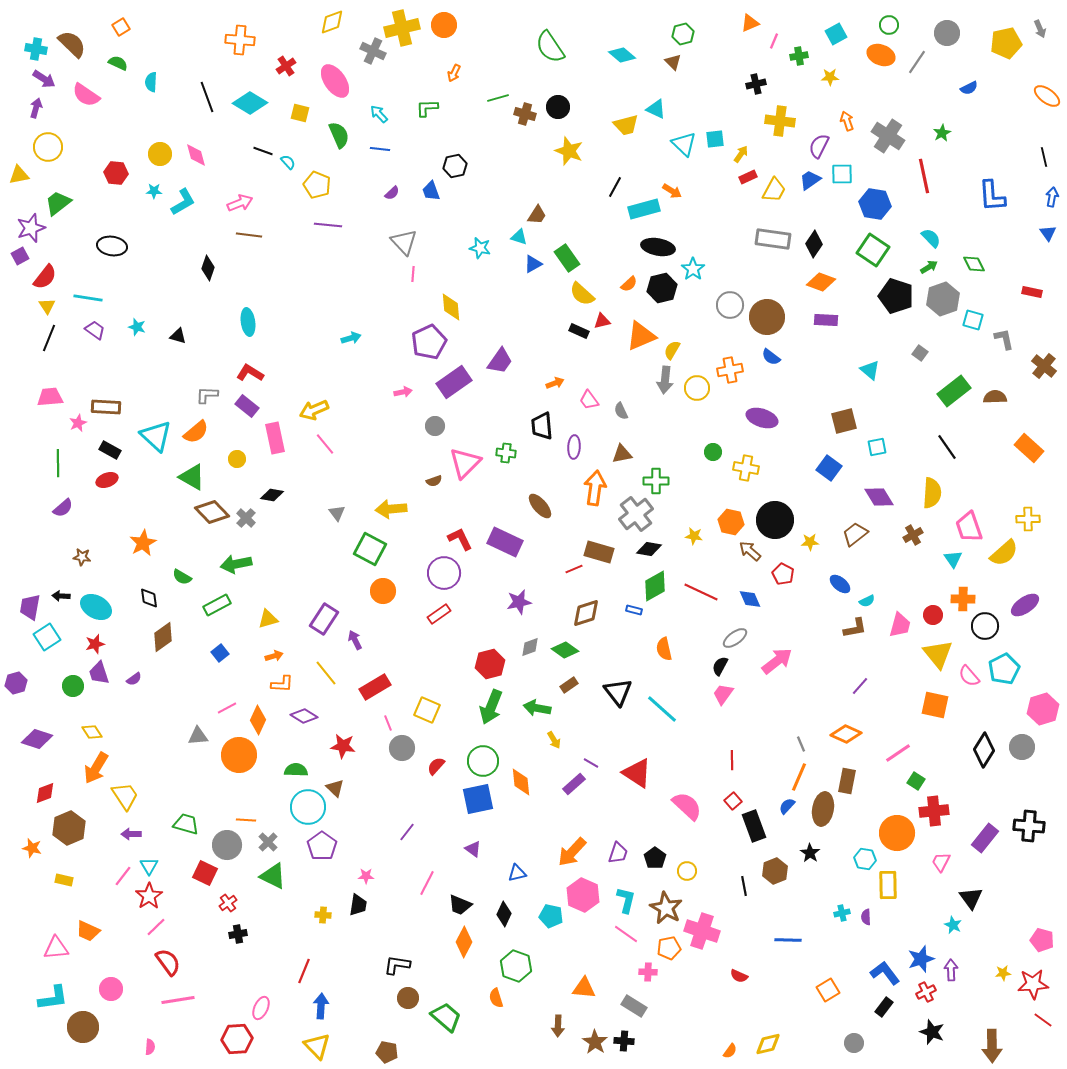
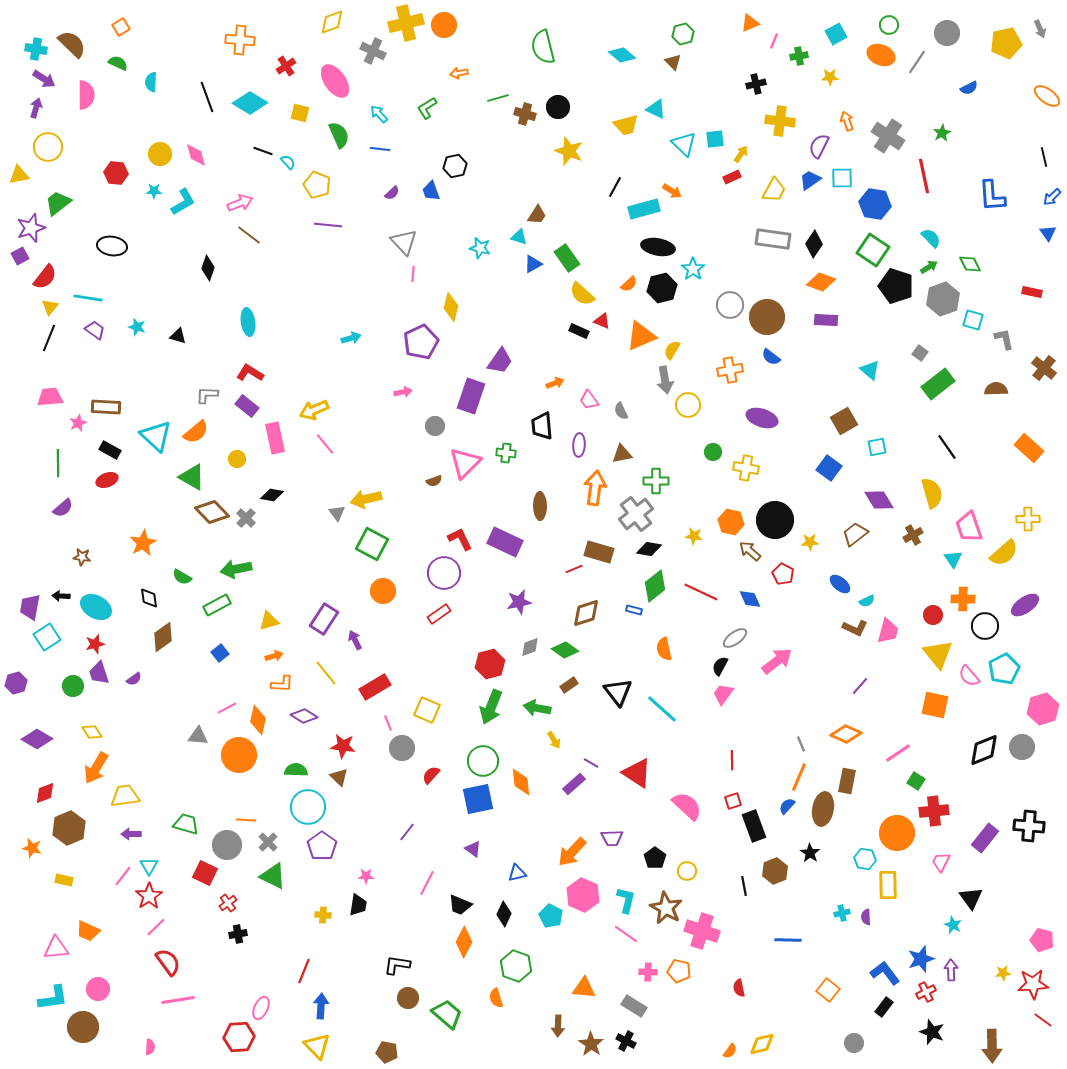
yellow cross at (402, 28): moved 4 px right, 5 px up
green semicircle at (550, 47): moved 7 px left; rotated 20 degrees clockwise
orange arrow at (454, 73): moved 5 px right; rotated 54 degrees clockwise
pink semicircle at (86, 95): rotated 124 degrees counterclockwise
green L-shape at (427, 108): rotated 30 degrees counterclockwise
cyan square at (842, 174): moved 4 px down
red rectangle at (748, 177): moved 16 px left
blue arrow at (1052, 197): rotated 144 degrees counterclockwise
brown line at (249, 235): rotated 30 degrees clockwise
green diamond at (974, 264): moved 4 px left
black pentagon at (896, 296): moved 10 px up
yellow triangle at (47, 306): moved 3 px right, 1 px down; rotated 12 degrees clockwise
yellow diamond at (451, 307): rotated 20 degrees clockwise
red triangle at (602, 321): rotated 36 degrees clockwise
purple pentagon at (429, 342): moved 8 px left
brown cross at (1044, 366): moved 2 px down
gray arrow at (665, 380): rotated 16 degrees counterclockwise
purple rectangle at (454, 382): moved 17 px right, 14 px down; rotated 36 degrees counterclockwise
yellow circle at (697, 388): moved 9 px left, 17 px down
green rectangle at (954, 391): moved 16 px left, 7 px up
brown semicircle at (995, 397): moved 1 px right, 8 px up
brown square at (844, 421): rotated 16 degrees counterclockwise
purple ellipse at (574, 447): moved 5 px right, 2 px up
yellow semicircle at (932, 493): rotated 20 degrees counterclockwise
purple diamond at (879, 497): moved 3 px down
brown ellipse at (540, 506): rotated 40 degrees clockwise
yellow arrow at (391, 509): moved 25 px left, 10 px up; rotated 8 degrees counterclockwise
green square at (370, 549): moved 2 px right, 5 px up
green arrow at (236, 564): moved 5 px down
green diamond at (655, 586): rotated 8 degrees counterclockwise
yellow triangle at (268, 619): moved 1 px right, 2 px down
pink trapezoid at (900, 625): moved 12 px left, 6 px down
brown L-shape at (855, 628): rotated 35 degrees clockwise
orange diamond at (258, 720): rotated 12 degrees counterclockwise
gray triangle at (198, 736): rotated 10 degrees clockwise
purple diamond at (37, 739): rotated 12 degrees clockwise
black diamond at (984, 750): rotated 36 degrees clockwise
red semicircle at (436, 766): moved 5 px left, 9 px down
brown triangle at (335, 788): moved 4 px right, 11 px up
yellow trapezoid at (125, 796): rotated 64 degrees counterclockwise
red square at (733, 801): rotated 24 degrees clockwise
purple trapezoid at (618, 853): moved 6 px left, 15 px up; rotated 70 degrees clockwise
cyan pentagon at (551, 916): rotated 15 degrees clockwise
orange pentagon at (669, 948): moved 10 px right, 23 px down; rotated 25 degrees clockwise
red semicircle at (739, 976): moved 12 px down; rotated 54 degrees clockwise
pink circle at (111, 989): moved 13 px left
orange square at (828, 990): rotated 20 degrees counterclockwise
green trapezoid at (446, 1017): moved 1 px right, 3 px up
red hexagon at (237, 1039): moved 2 px right, 2 px up
black cross at (624, 1041): moved 2 px right; rotated 24 degrees clockwise
brown star at (595, 1042): moved 4 px left, 2 px down
yellow diamond at (768, 1044): moved 6 px left
